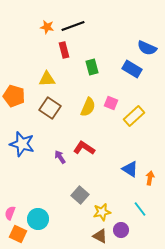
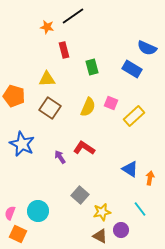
black line: moved 10 px up; rotated 15 degrees counterclockwise
blue star: rotated 10 degrees clockwise
cyan circle: moved 8 px up
